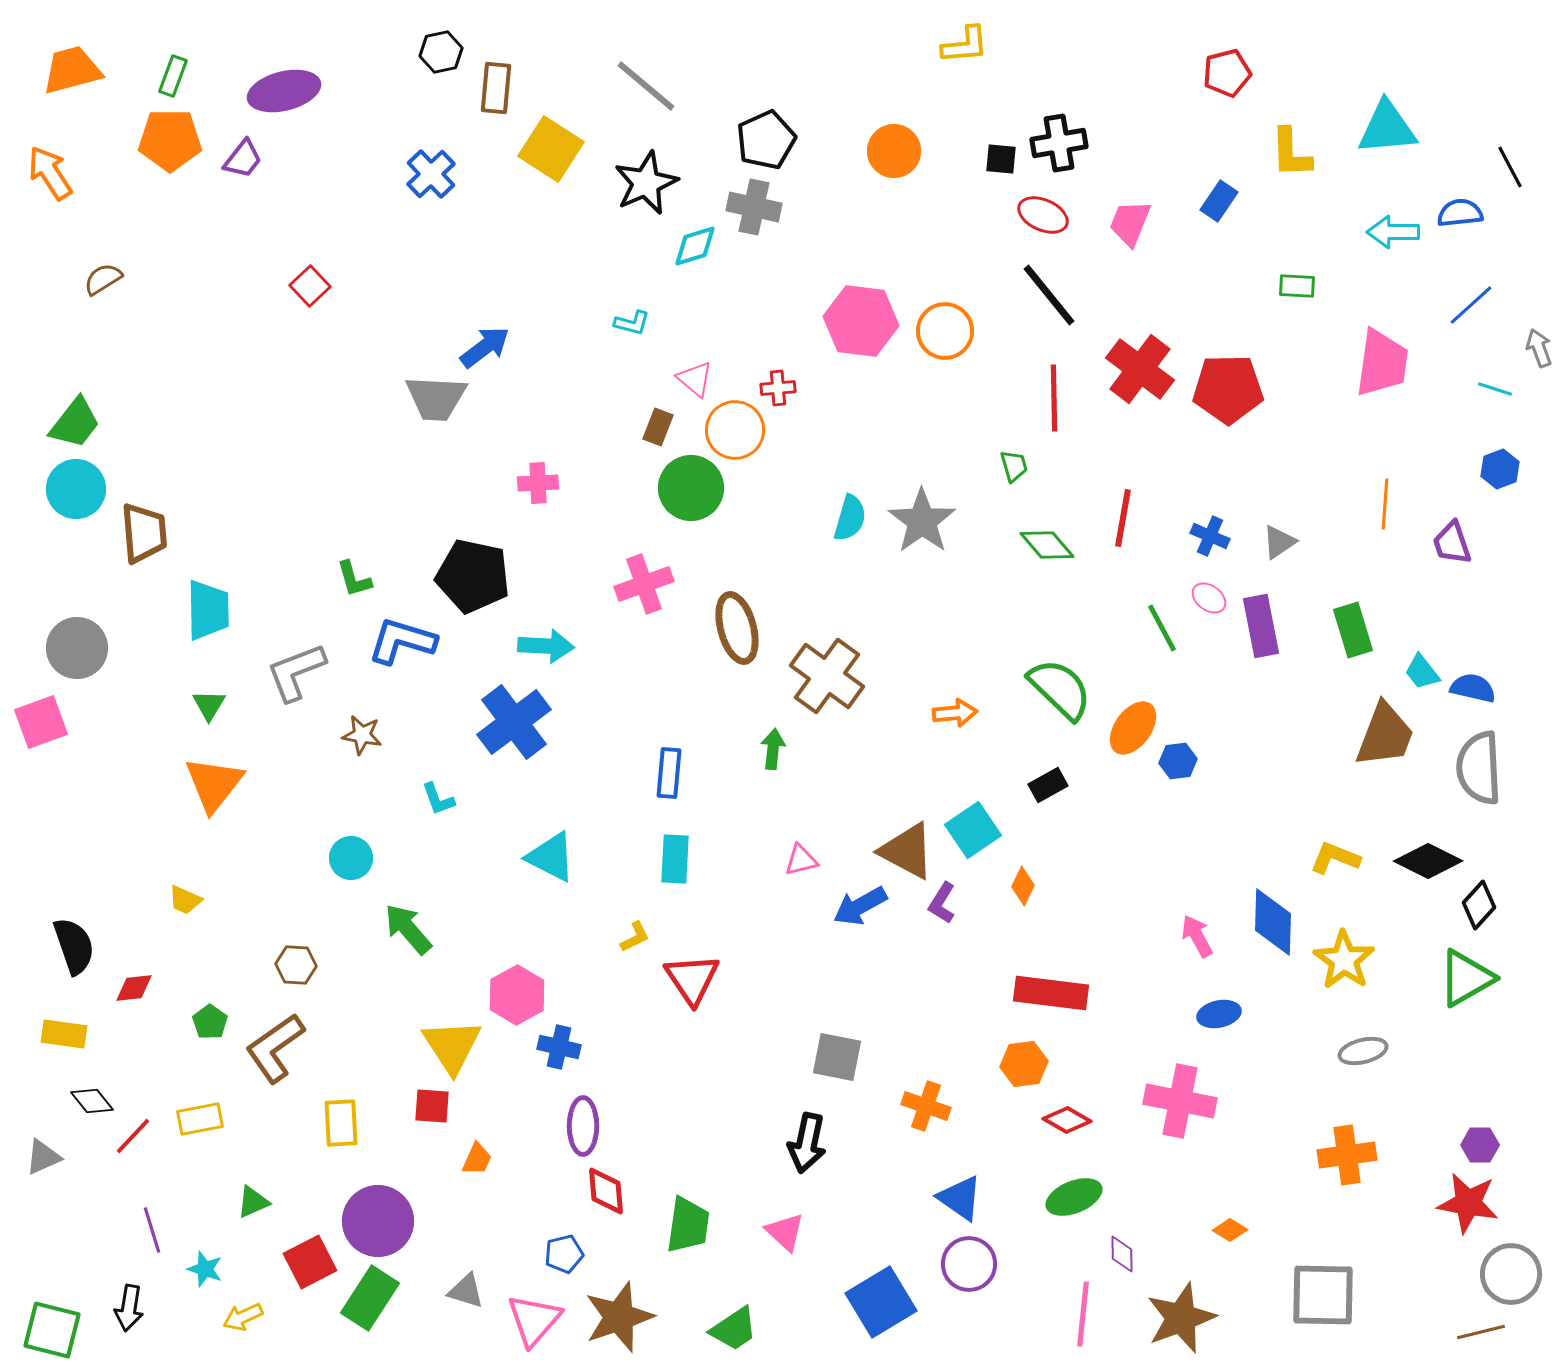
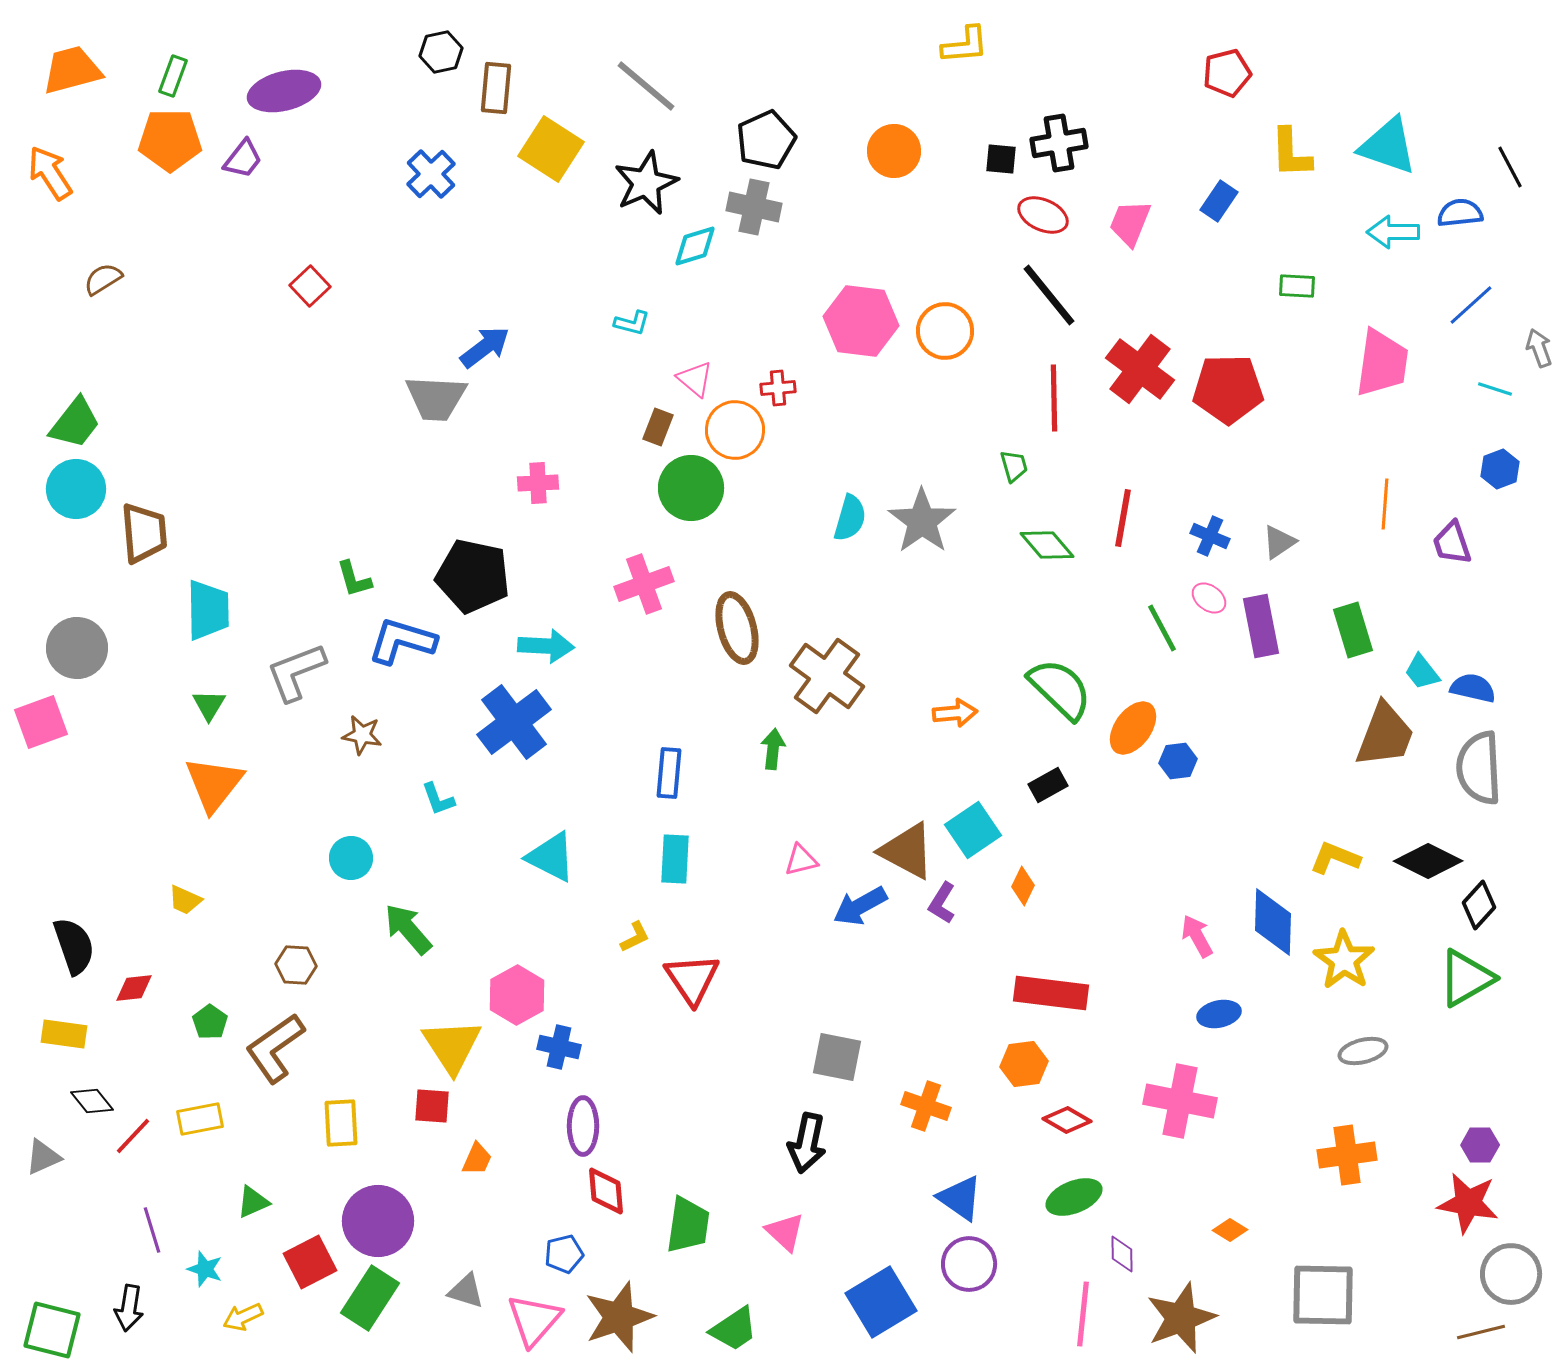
cyan triangle at (1387, 128): moved 1 px right, 18 px down; rotated 24 degrees clockwise
